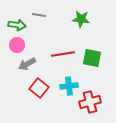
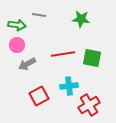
red square: moved 8 px down; rotated 24 degrees clockwise
red cross: moved 1 px left, 3 px down; rotated 15 degrees counterclockwise
